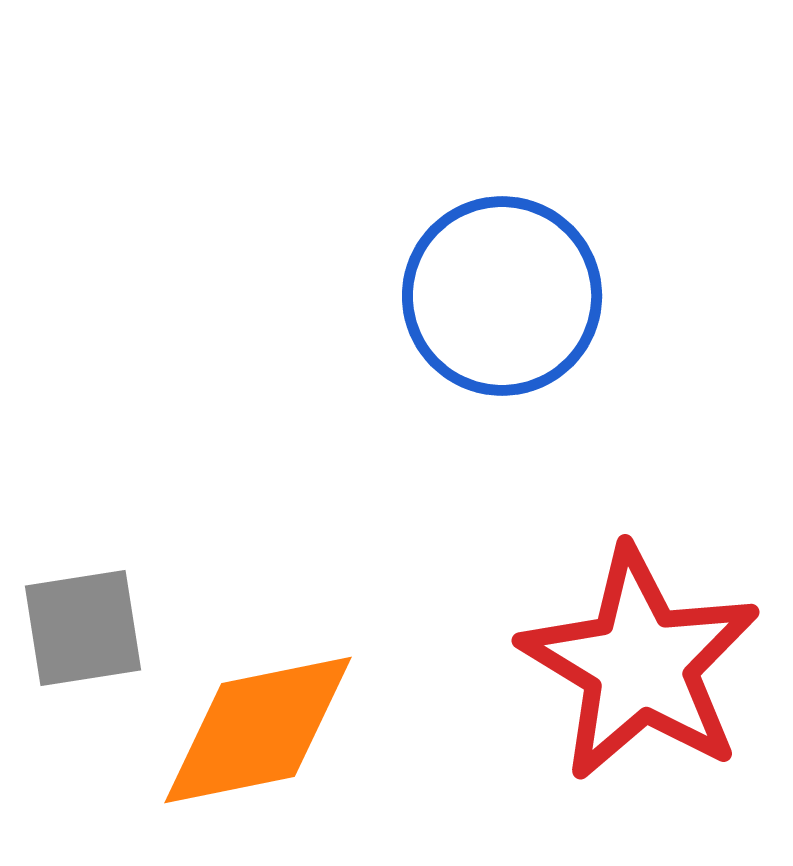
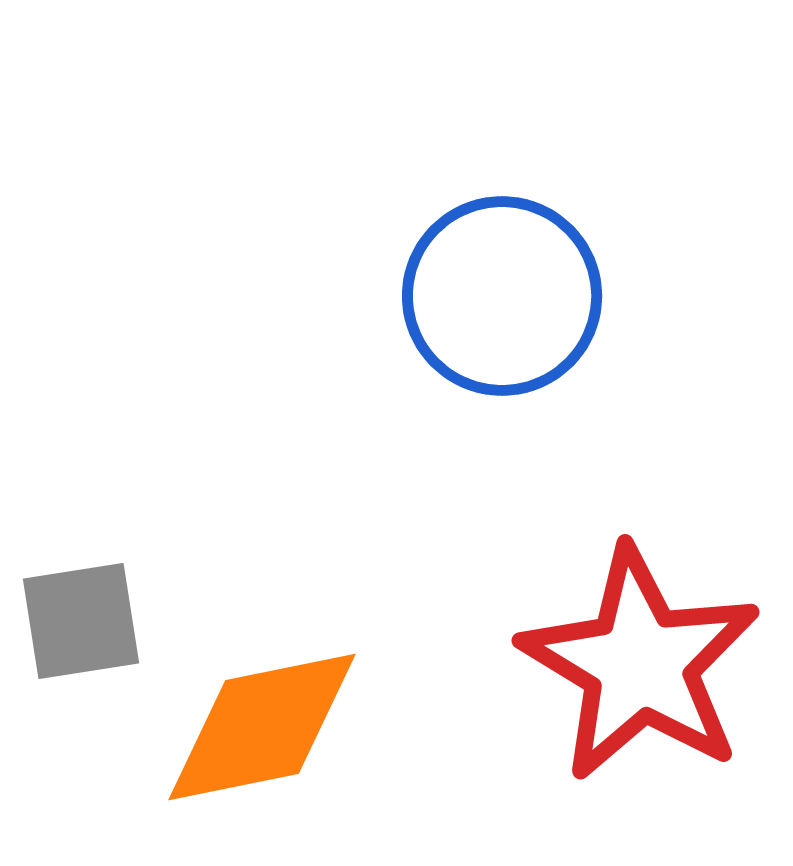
gray square: moved 2 px left, 7 px up
orange diamond: moved 4 px right, 3 px up
